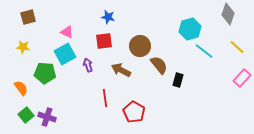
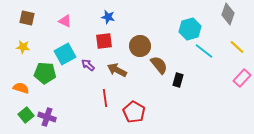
brown square: moved 1 px left, 1 px down; rotated 28 degrees clockwise
pink triangle: moved 2 px left, 11 px up
purple arrow: rotated 32 degrees counterclockwise
brown arrow: moved 4 px left
orange semicircle: rotated 35 degrees counterclockwise
